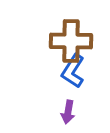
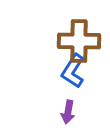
brown cross: moved 8 px right
